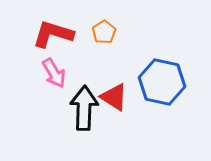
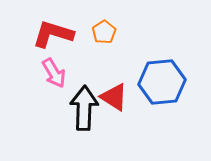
blue hexagon: rotated 18 degrees counterclockwise
